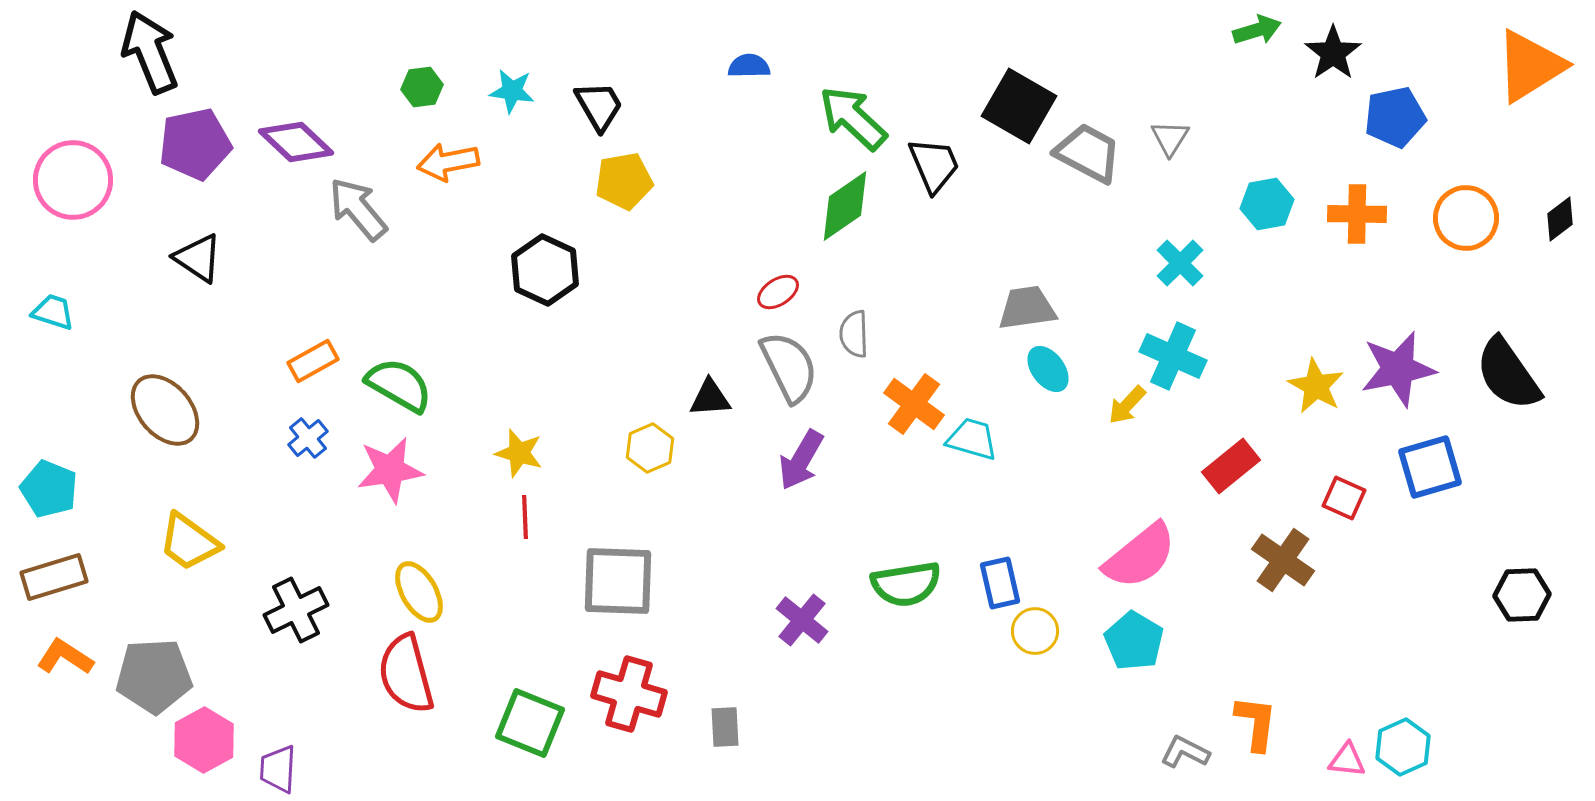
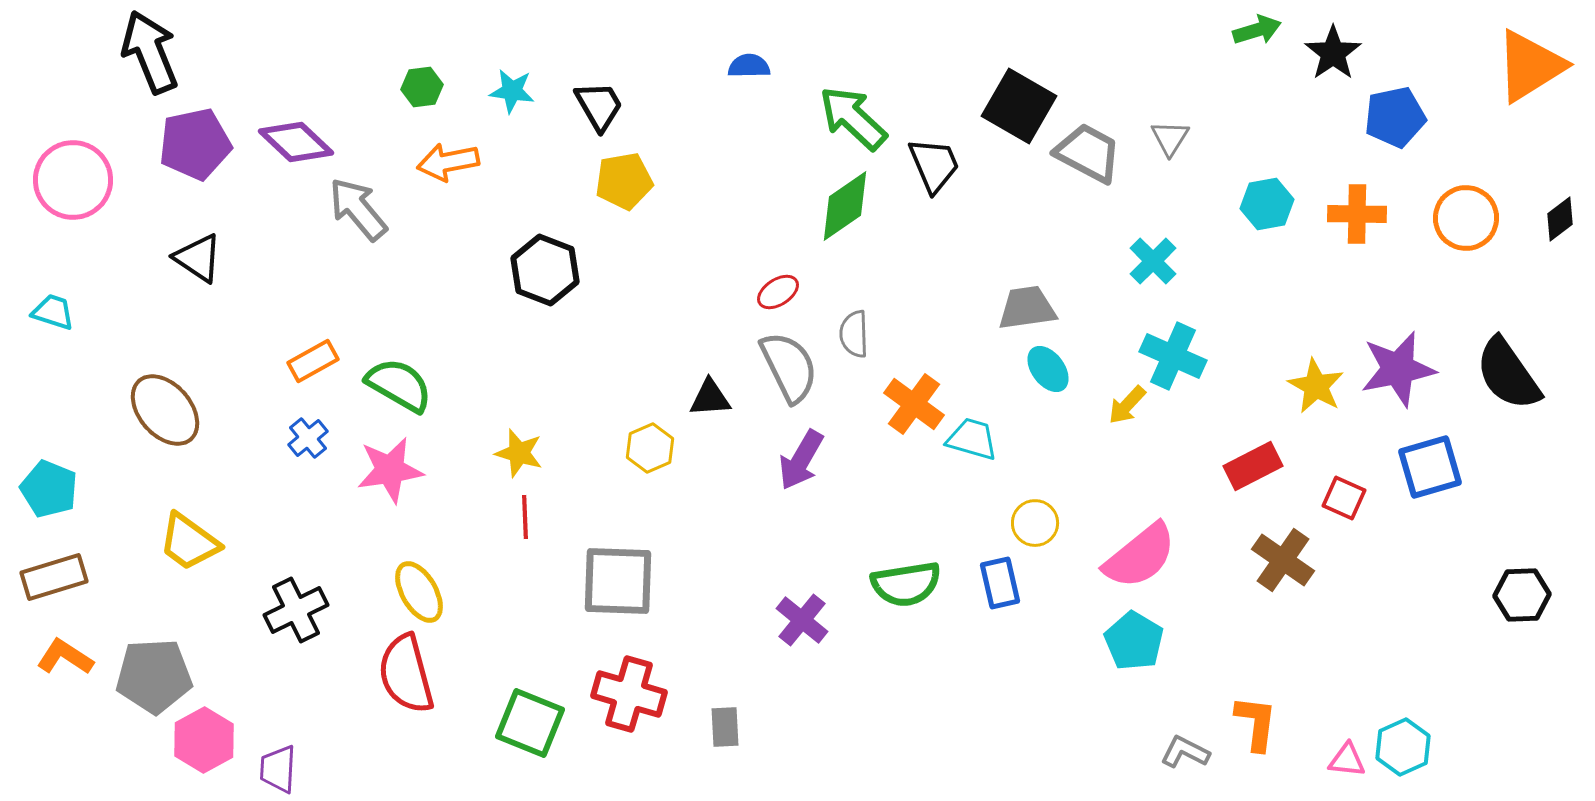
cyan cross at (1180, 263): moved 27 px left, 2 px up
black hexagon at (545, 270): rotated 4 degrees counterclockwise
red rectangle at (1231, 466): moved 22 px right; rotated 12 degrees clockwise
yellow circle at (1035, 631): moved 108 px up
